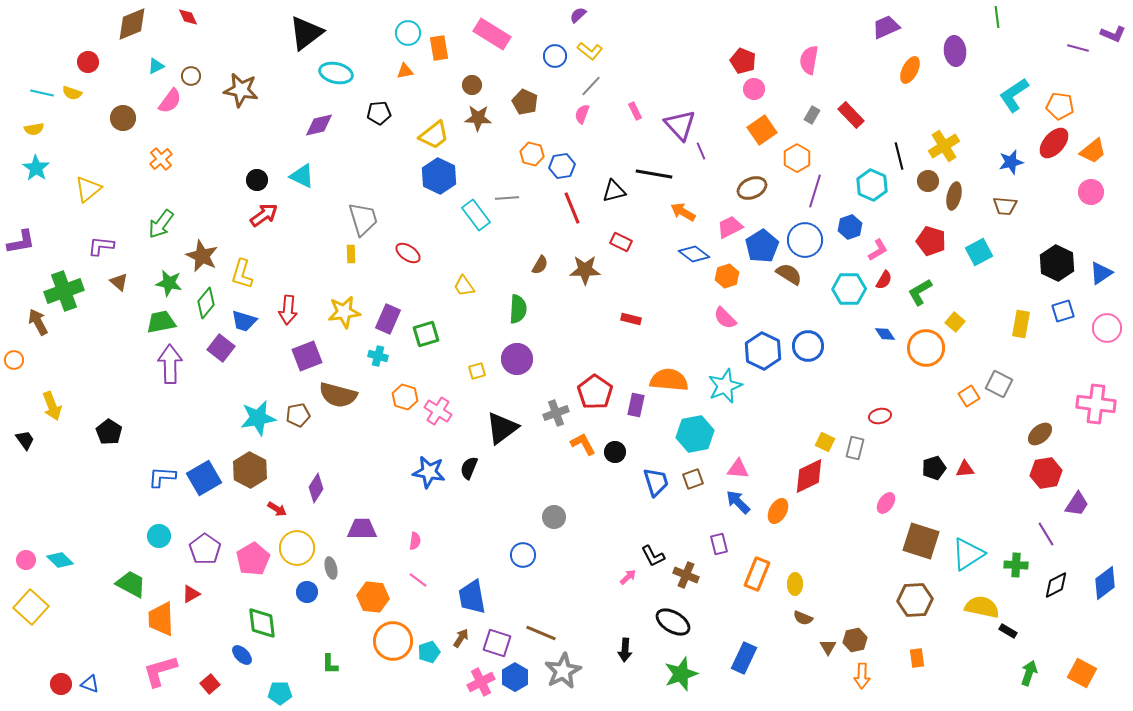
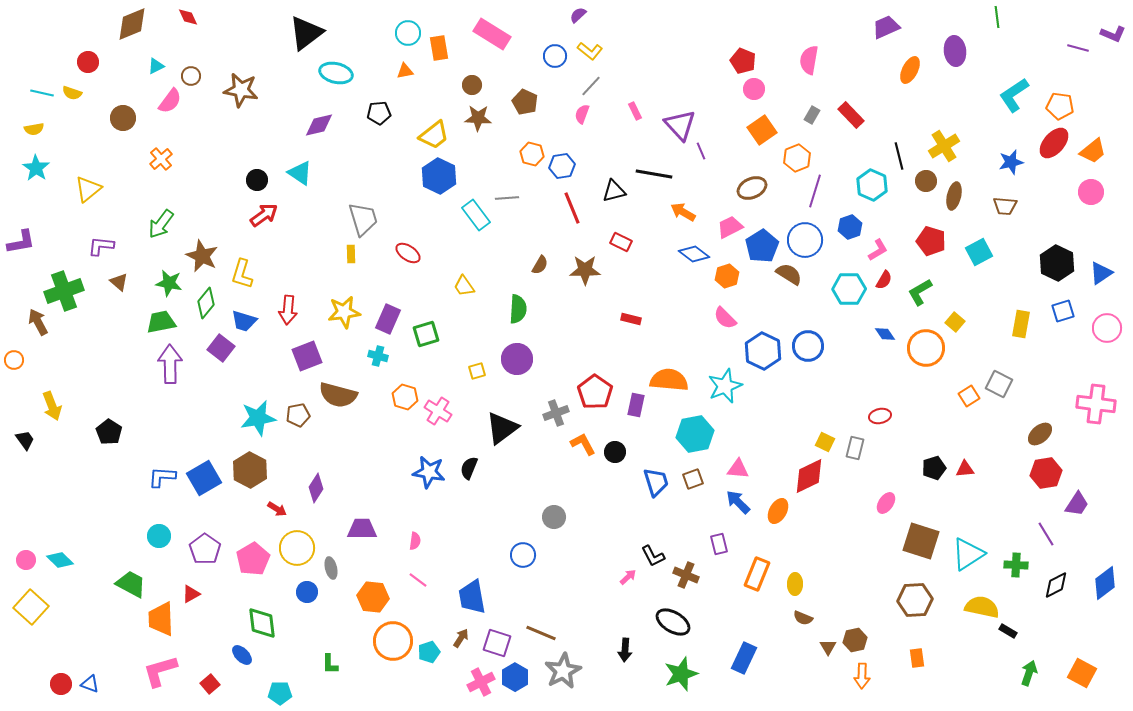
orange hexagon at (797, 158): rotated 8 degrees clockwise
cyan triangle at (302, 176): moved 2 px left, 3 px up; rotated 8 degrees clockwise
brown circle at (928, 181): moved 2 px left
